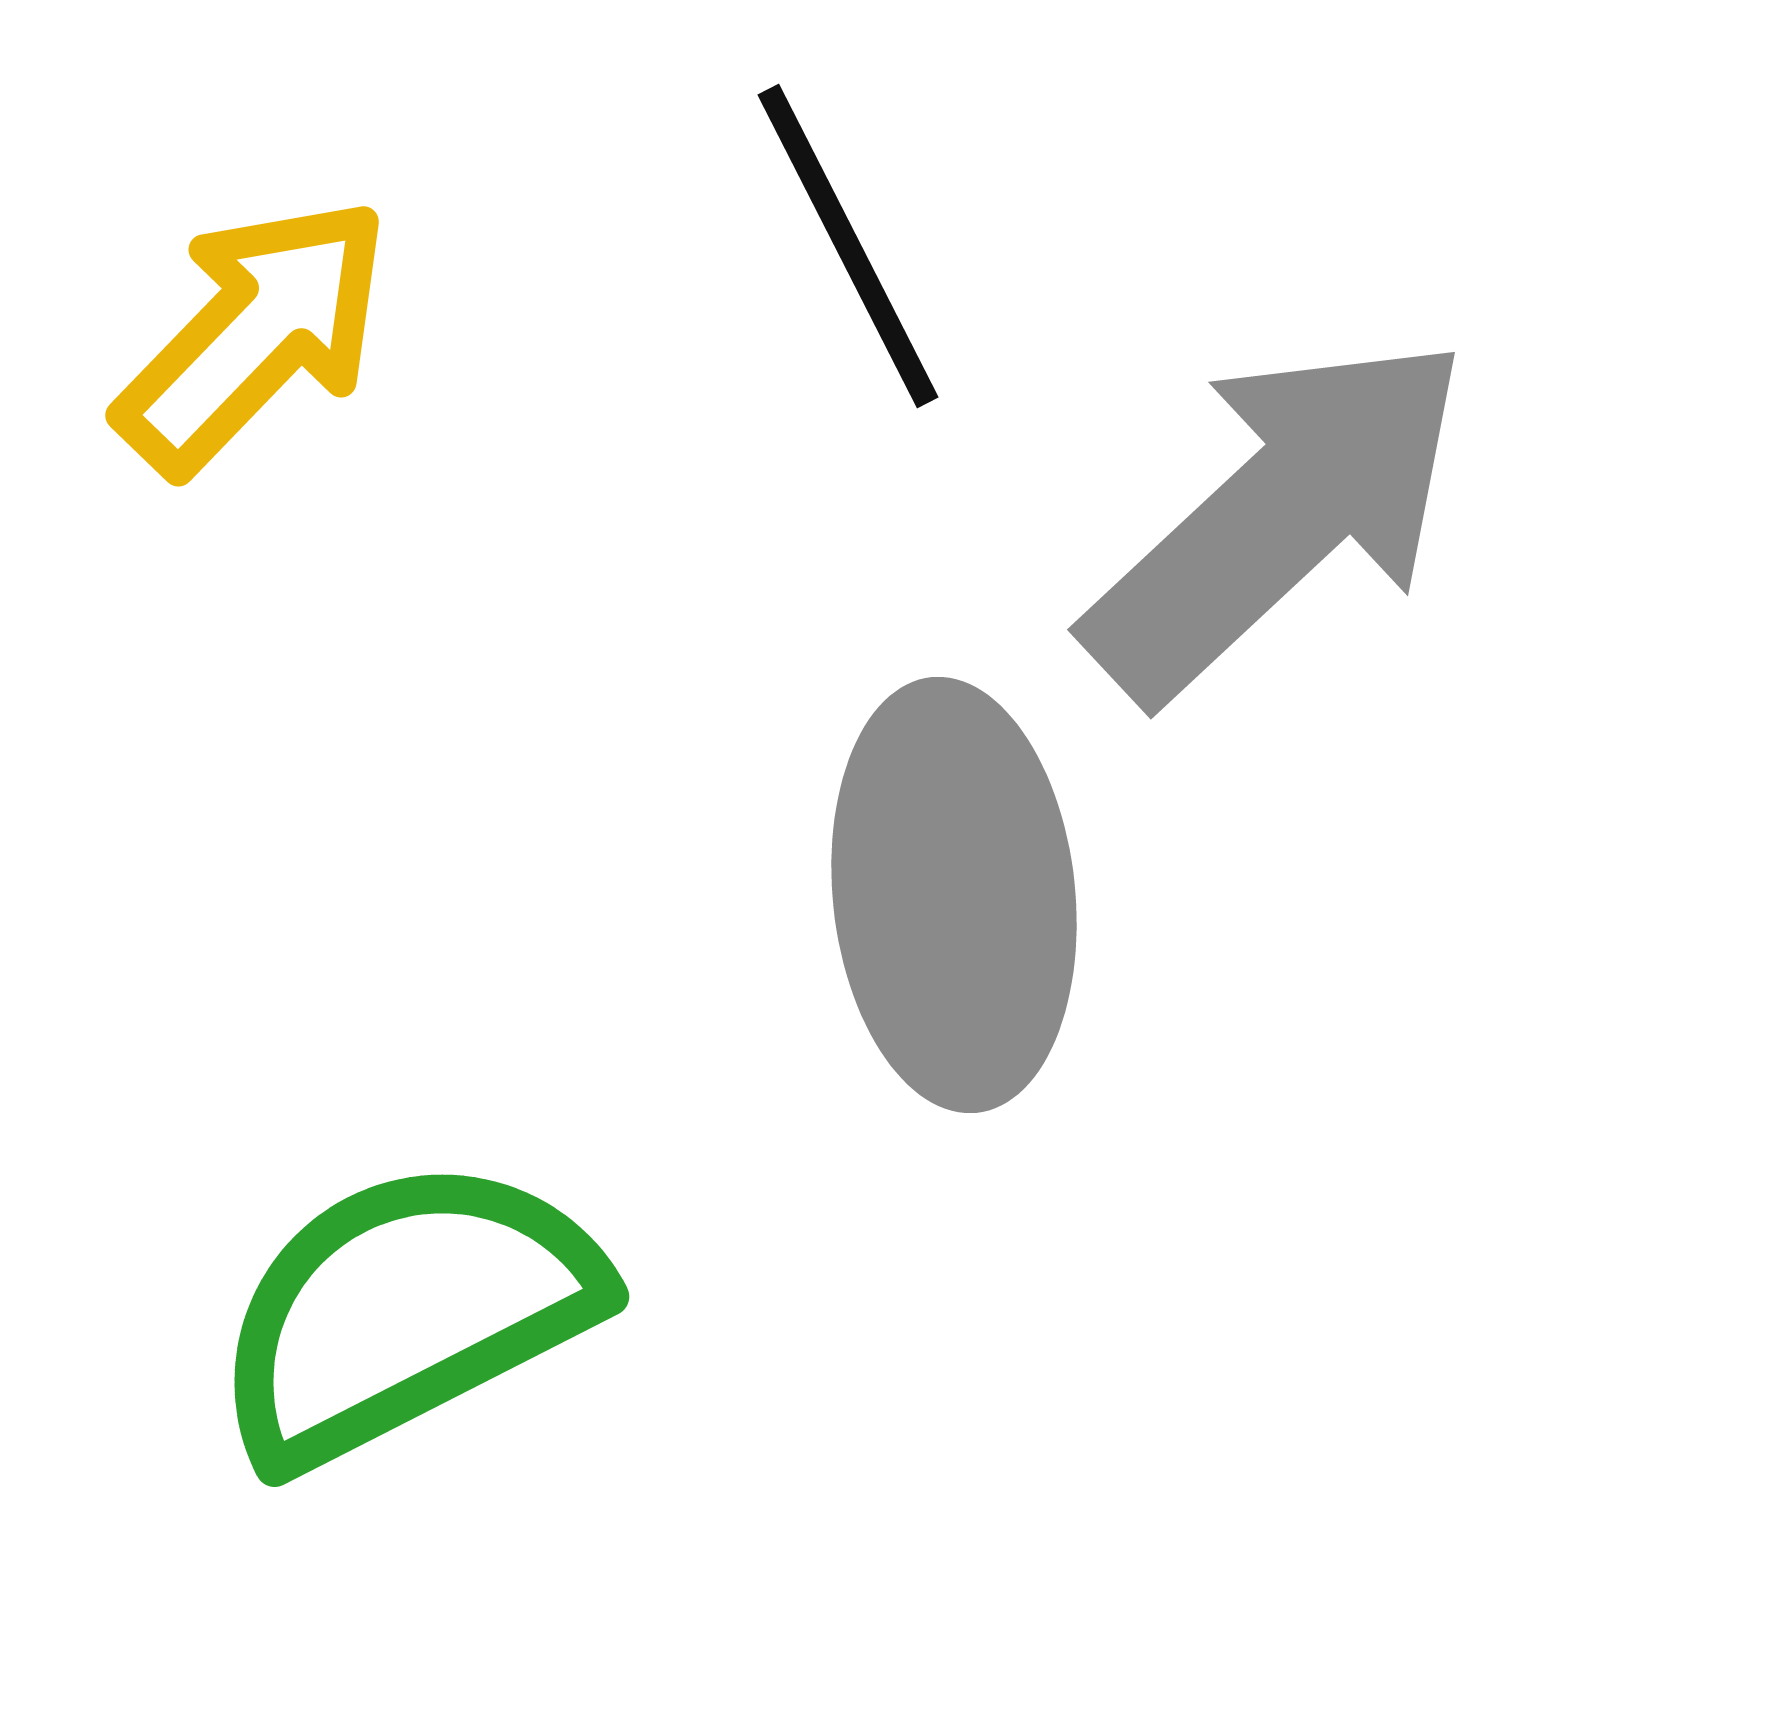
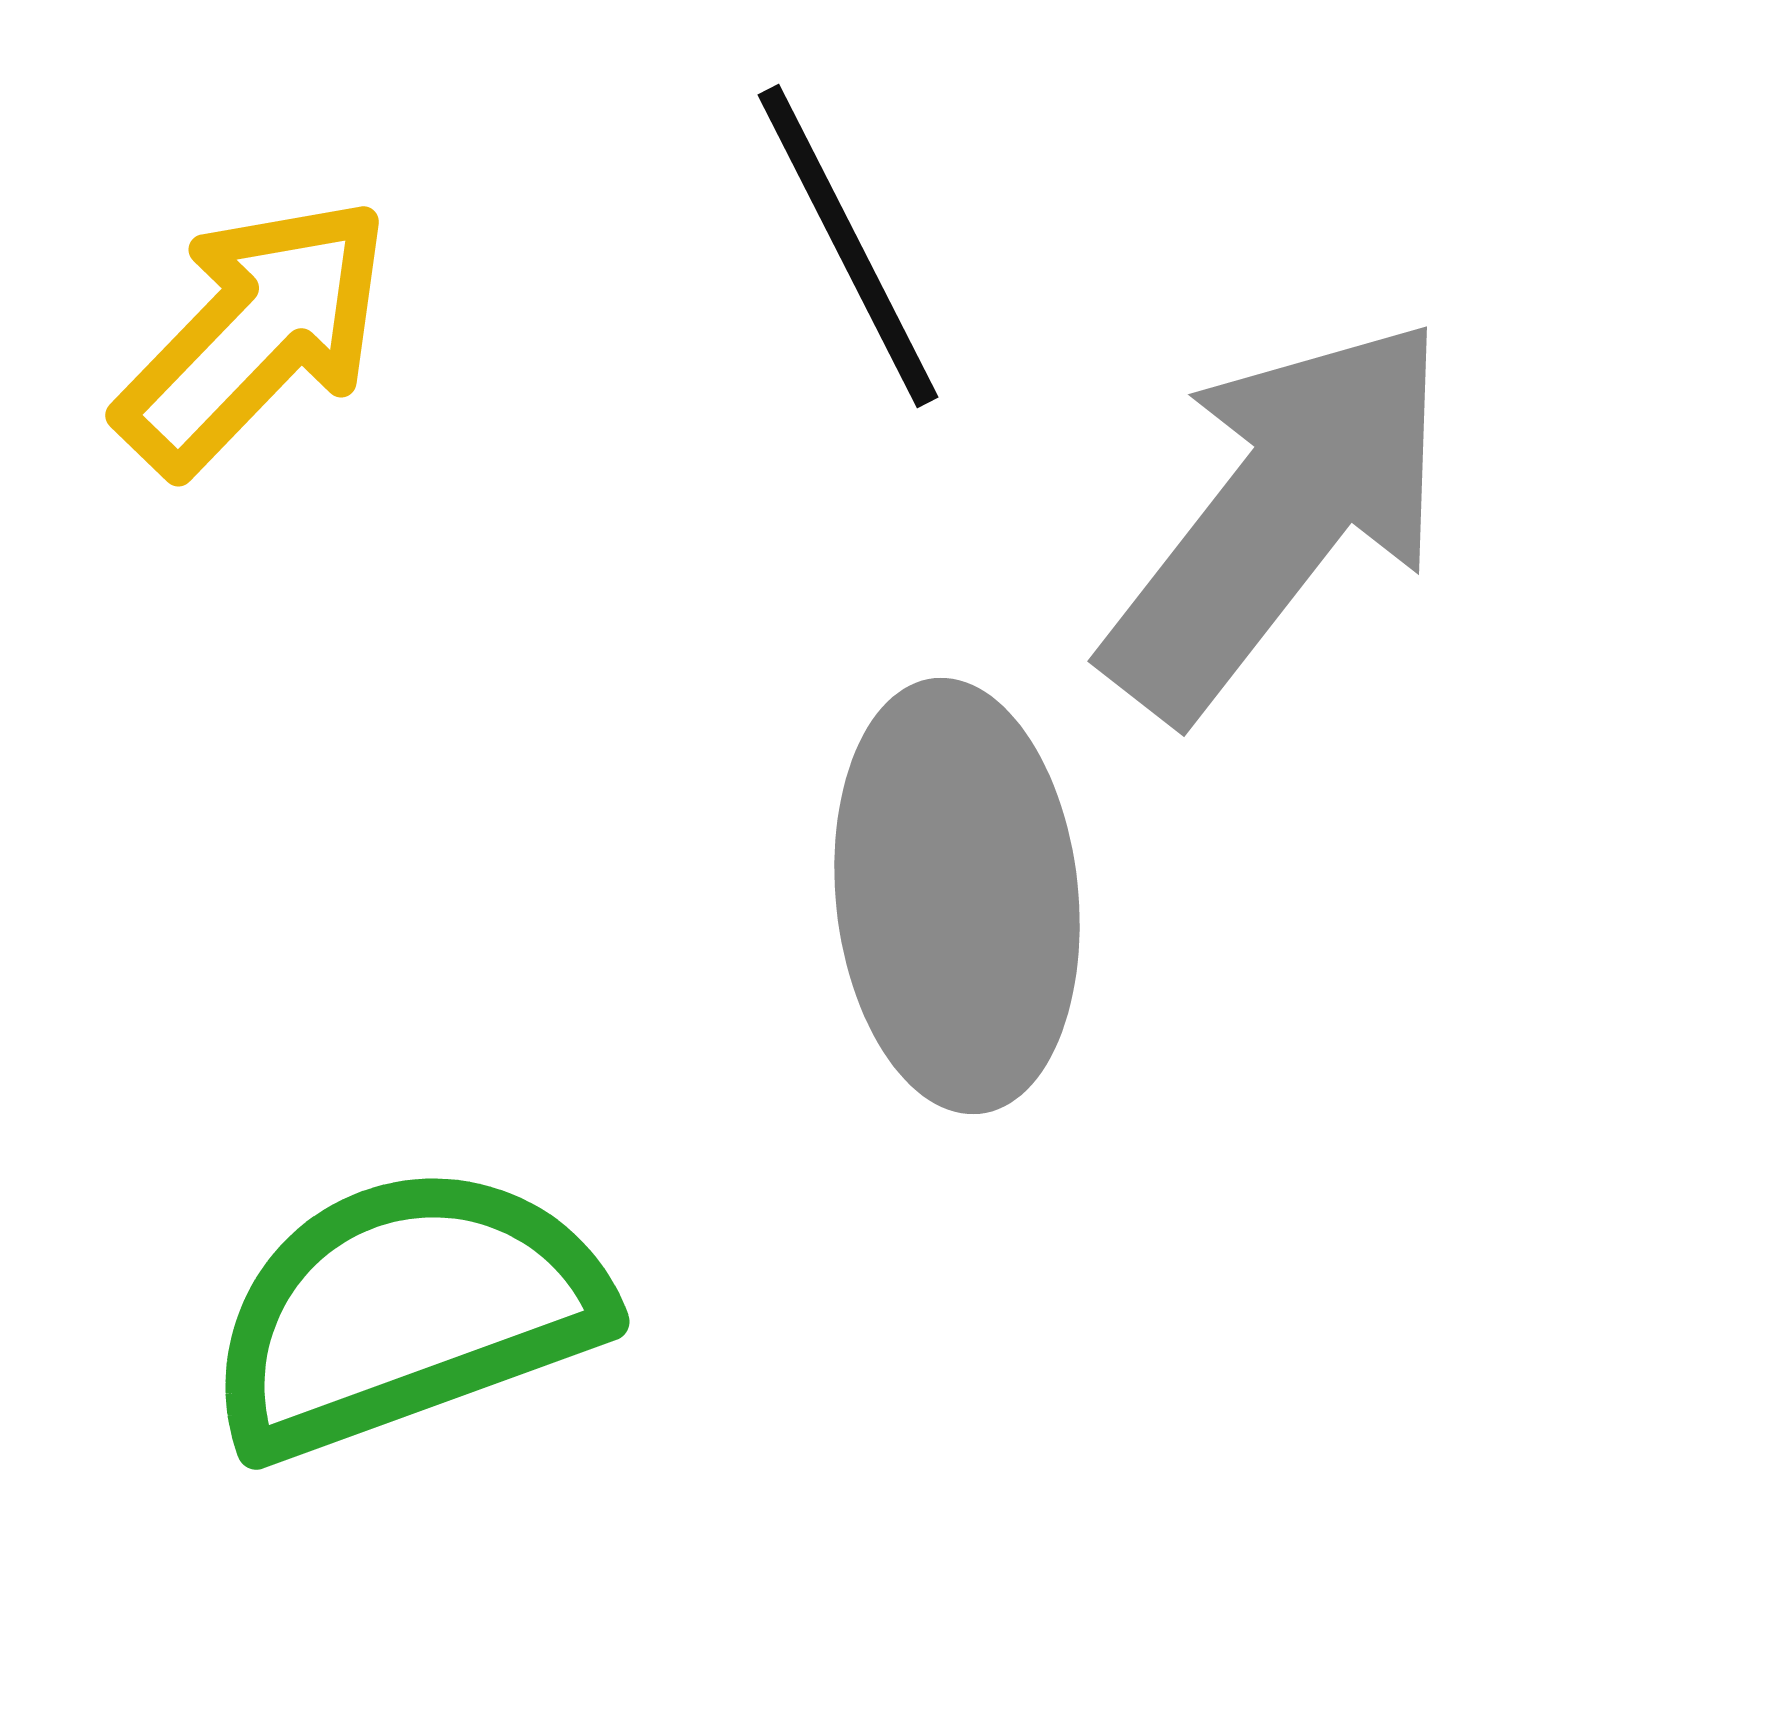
gray arrow: rotated 9 degrees counterclockwise
gray ellipse: moved 3 px right, 1 px down
green semicircle: rotated 7 degrees clockwise
